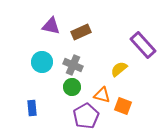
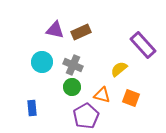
purple triangle: moved 4 px right, 4 px down
orange square: moved 8 px right, 8 px up
